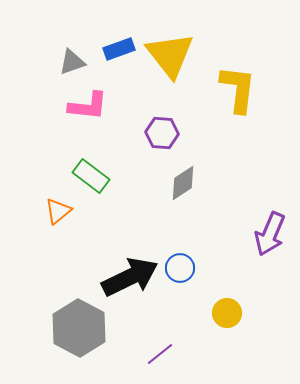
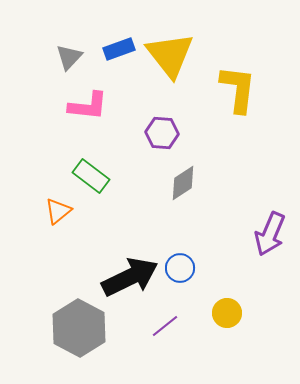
gray triangle: moved 3 px left, 5 px up; rotated 28 degrees counterclockwise
purple line: moved 5 px right, 28 px up
